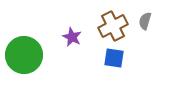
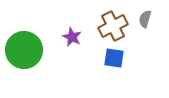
gray semicircle: moved 2 px up
green circle: moved 5 px up
